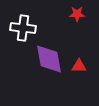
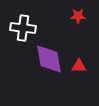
red star: moved 1 px right, 2 px down
